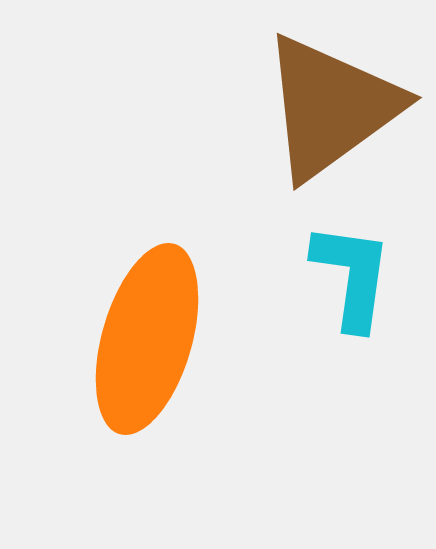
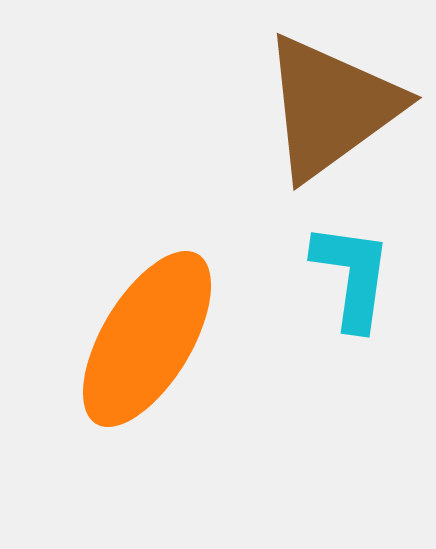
orange ellipse: rotated 15 degrees clockwise
